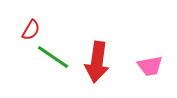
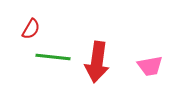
red semicircle: moved 1 px up
green line: rotated 28 degrees counterclockwise
